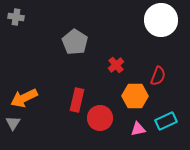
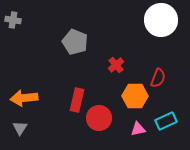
gray cross: moved 3 px left, 3 px down
gray pentagon: rotated 10 degrees counterclockwise
red semicircle: moved 2 px down
orange arrow: rotated 20 degrees clockwise
red circle: moved 1 px left
gray triangle: moved 7 px right, 5 px down
